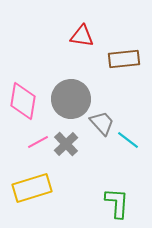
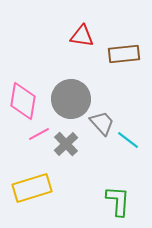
brown rectangle: moved 5 px up
pink line: moved 1 px right, 8 px up
green L-shape: moved 1 px right, 2 px up
